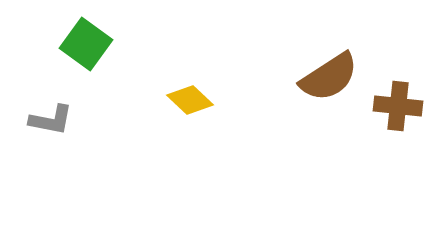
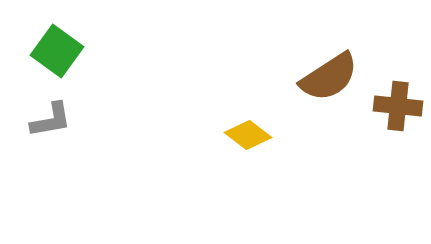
green square: moved 29 px left, 7 px down
yellow diamond: moved 58 px right, 35 px down; rotated 6 degrees counterclockwise
gray L-shape: rotated 21 degrees counterclockwise
